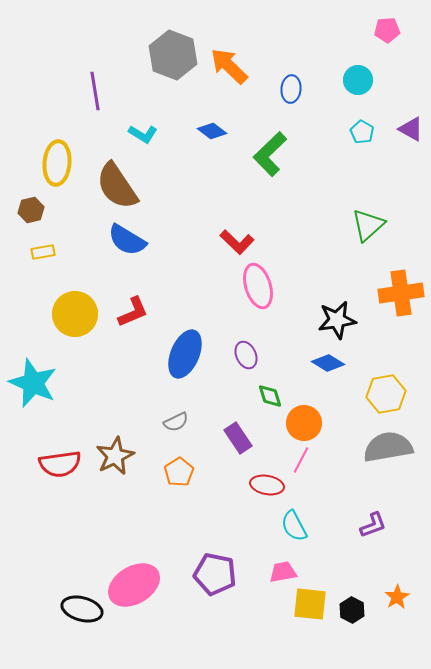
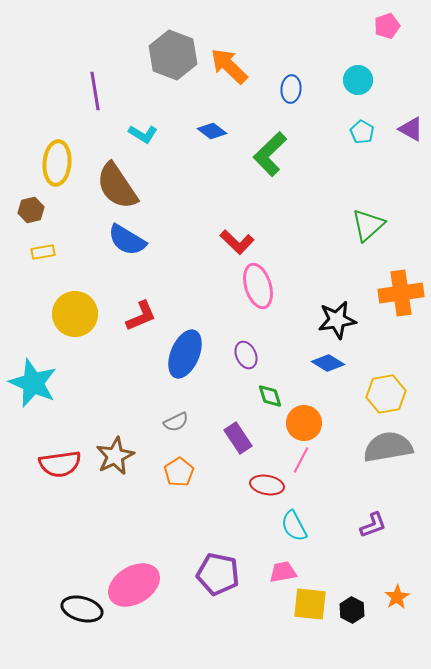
pink pentagon at (387, 30): moved 4 px up; rotated 15 degrees counterclockwise
red L-shape at (133, 312): moved 8 px right, 4 px down
purple pentagon at (215, 574): moved 3 px right
